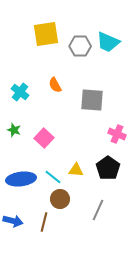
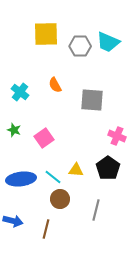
yellow square: rotated 8 degrees clockwise
pink cross: moved 2 px down
pink square: rotated 12 degrees clockwise
gray line: moved 2 px left; rotated 10 degrees counterclockwise
brown line: moved 2 px right, 7 px down
